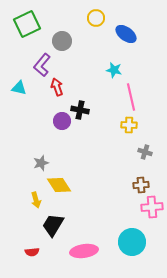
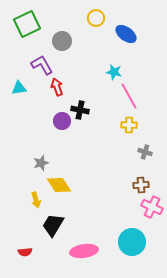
purple L-shape: rotated 110 degrees clockwise
cyan star: moved 2 px down
cyan triangle: rotated 21 degrees counterclockwise
pink line: moved 2 px left, 1 px up; rotated 16 degrees counterclockwise
pink cross: rotated 30 degrees clockwise
red semicircle: moved 7 px left
